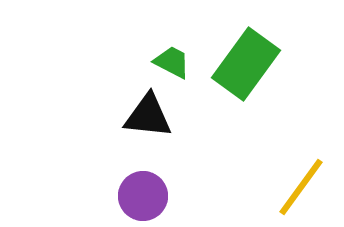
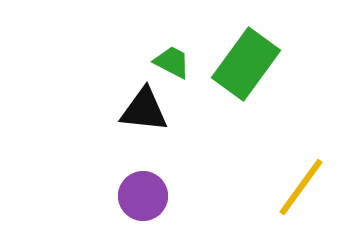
black triangle: moved 4 px left, 6 px up
